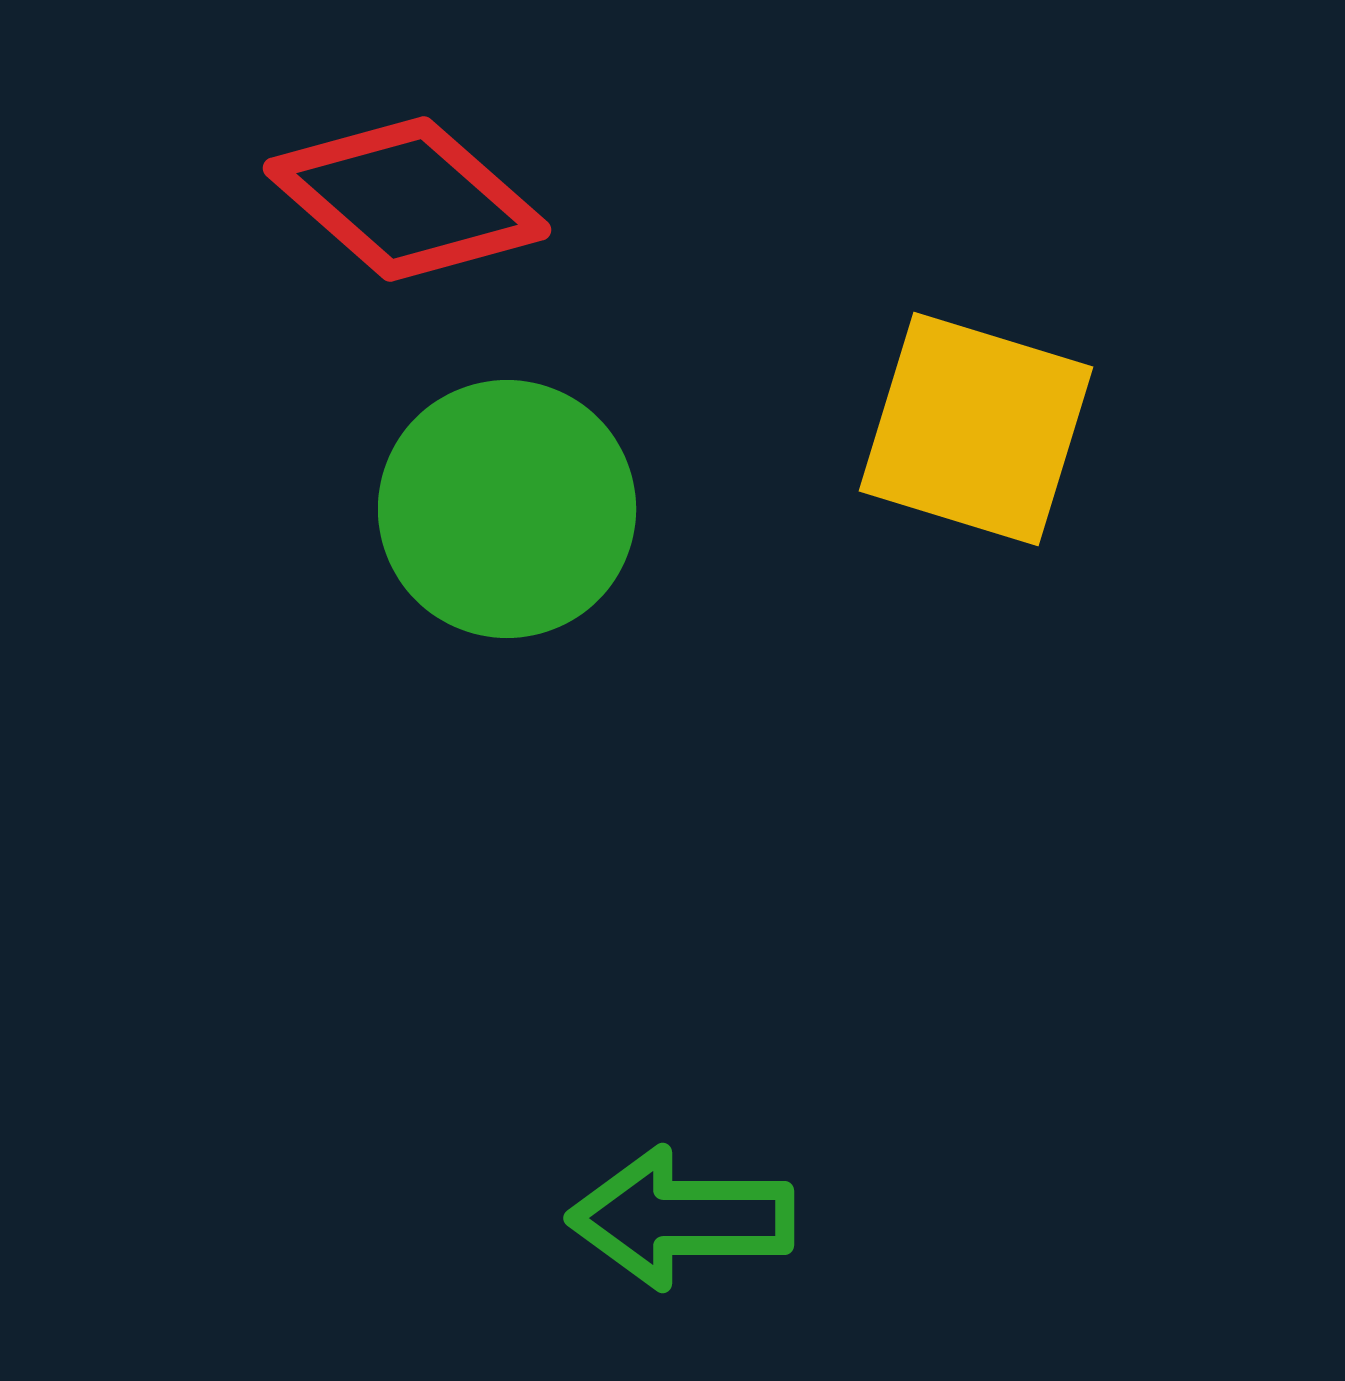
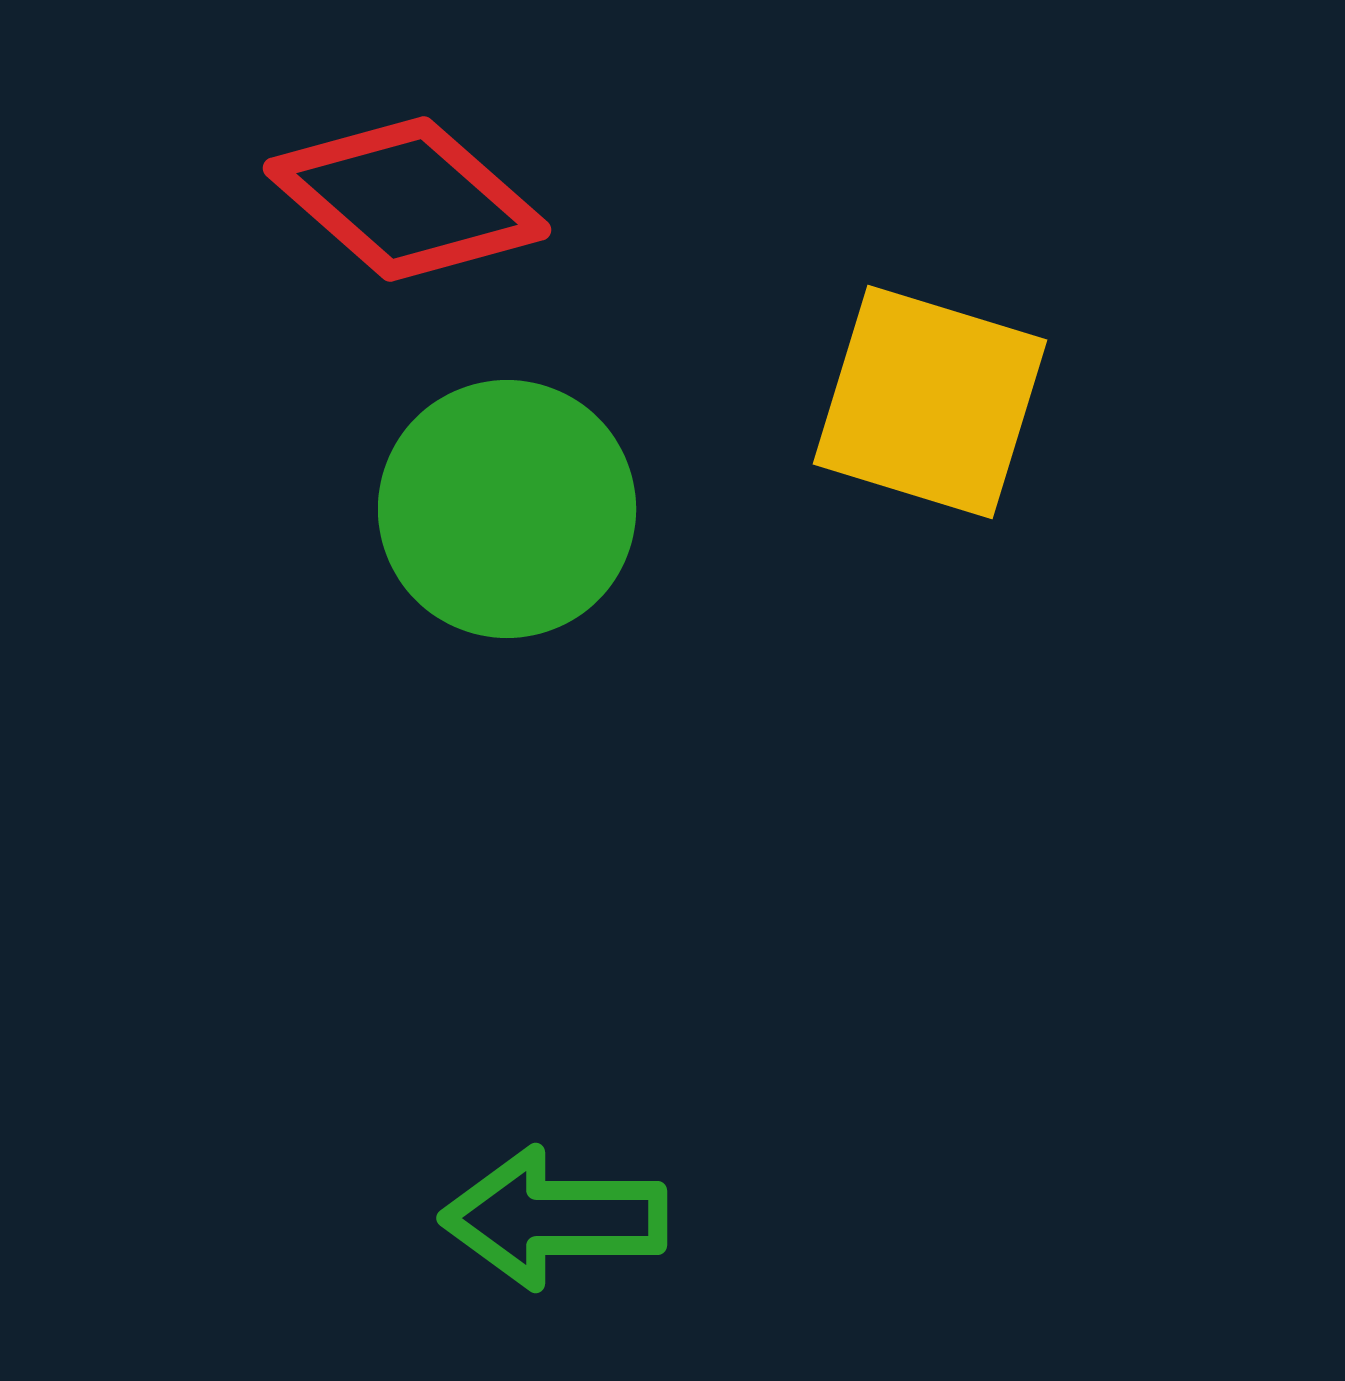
yellow square: moved 46 px left, 27 px up
green arrow: moved 127 px left
